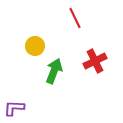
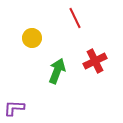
yellow circle: moved 3 px left, 8 px up
green arrow: moved 3 px right
